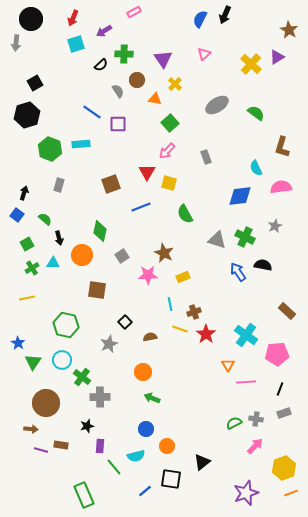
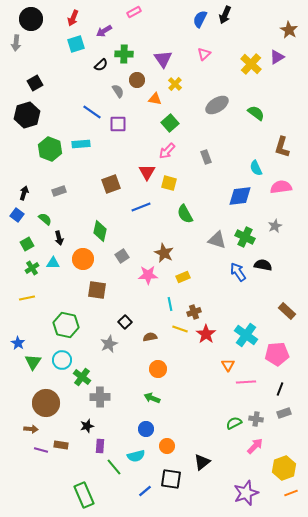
gray rectangle at (59, 185): moved 6 px down; rotated 56 degrees clockwise
orange circle at (82, 255): moved 1 px right, 4 px down
orange circle at (143, 372): moved 15 px right, 3 px up
